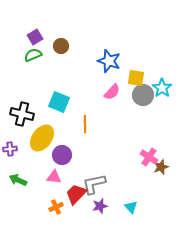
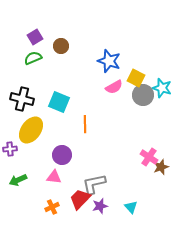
green semicircle: moved 3 px down
yellow square: rotated 18 degrees clockwise
cyan star: rotated 18 degrees counterclockwise
pink semicircle: moved 2 px right, 5 px up; rotated 18 degrees clockwise
black cross: moved 15 px up
yellow ellipse: moved 11 px left, 8 px up
green arrow: rotated 48 degrees counterclockwise
red trapezoid: moved 4 px right, 5 px down
orange cross: moved 4 px left
